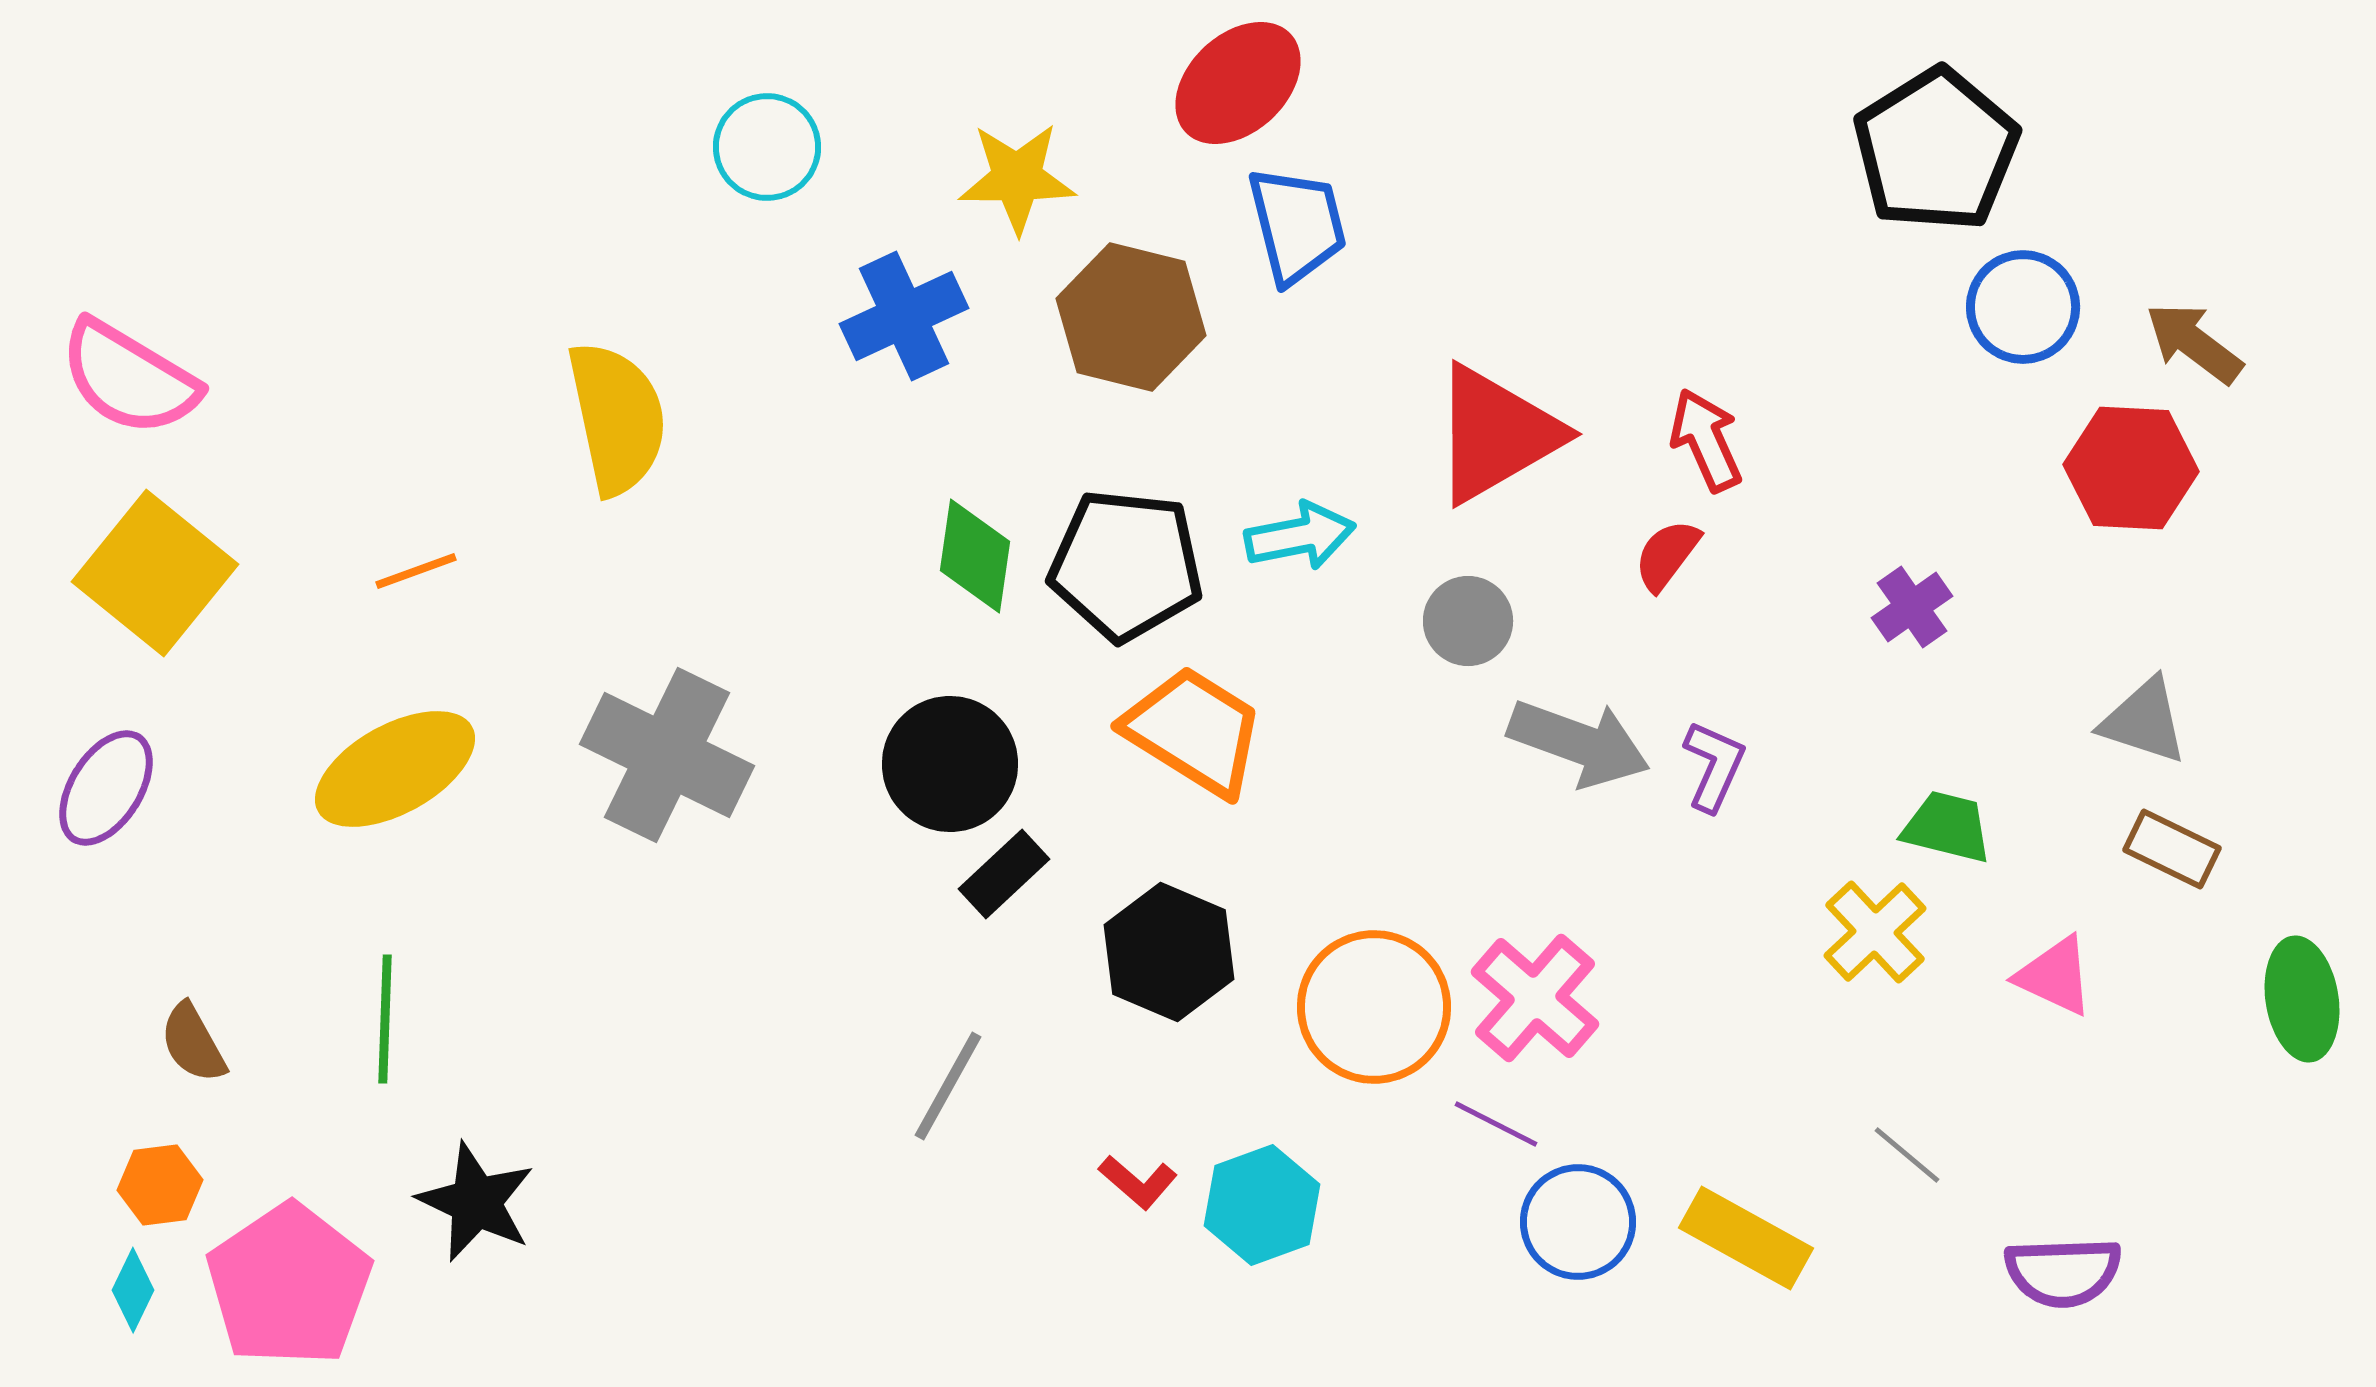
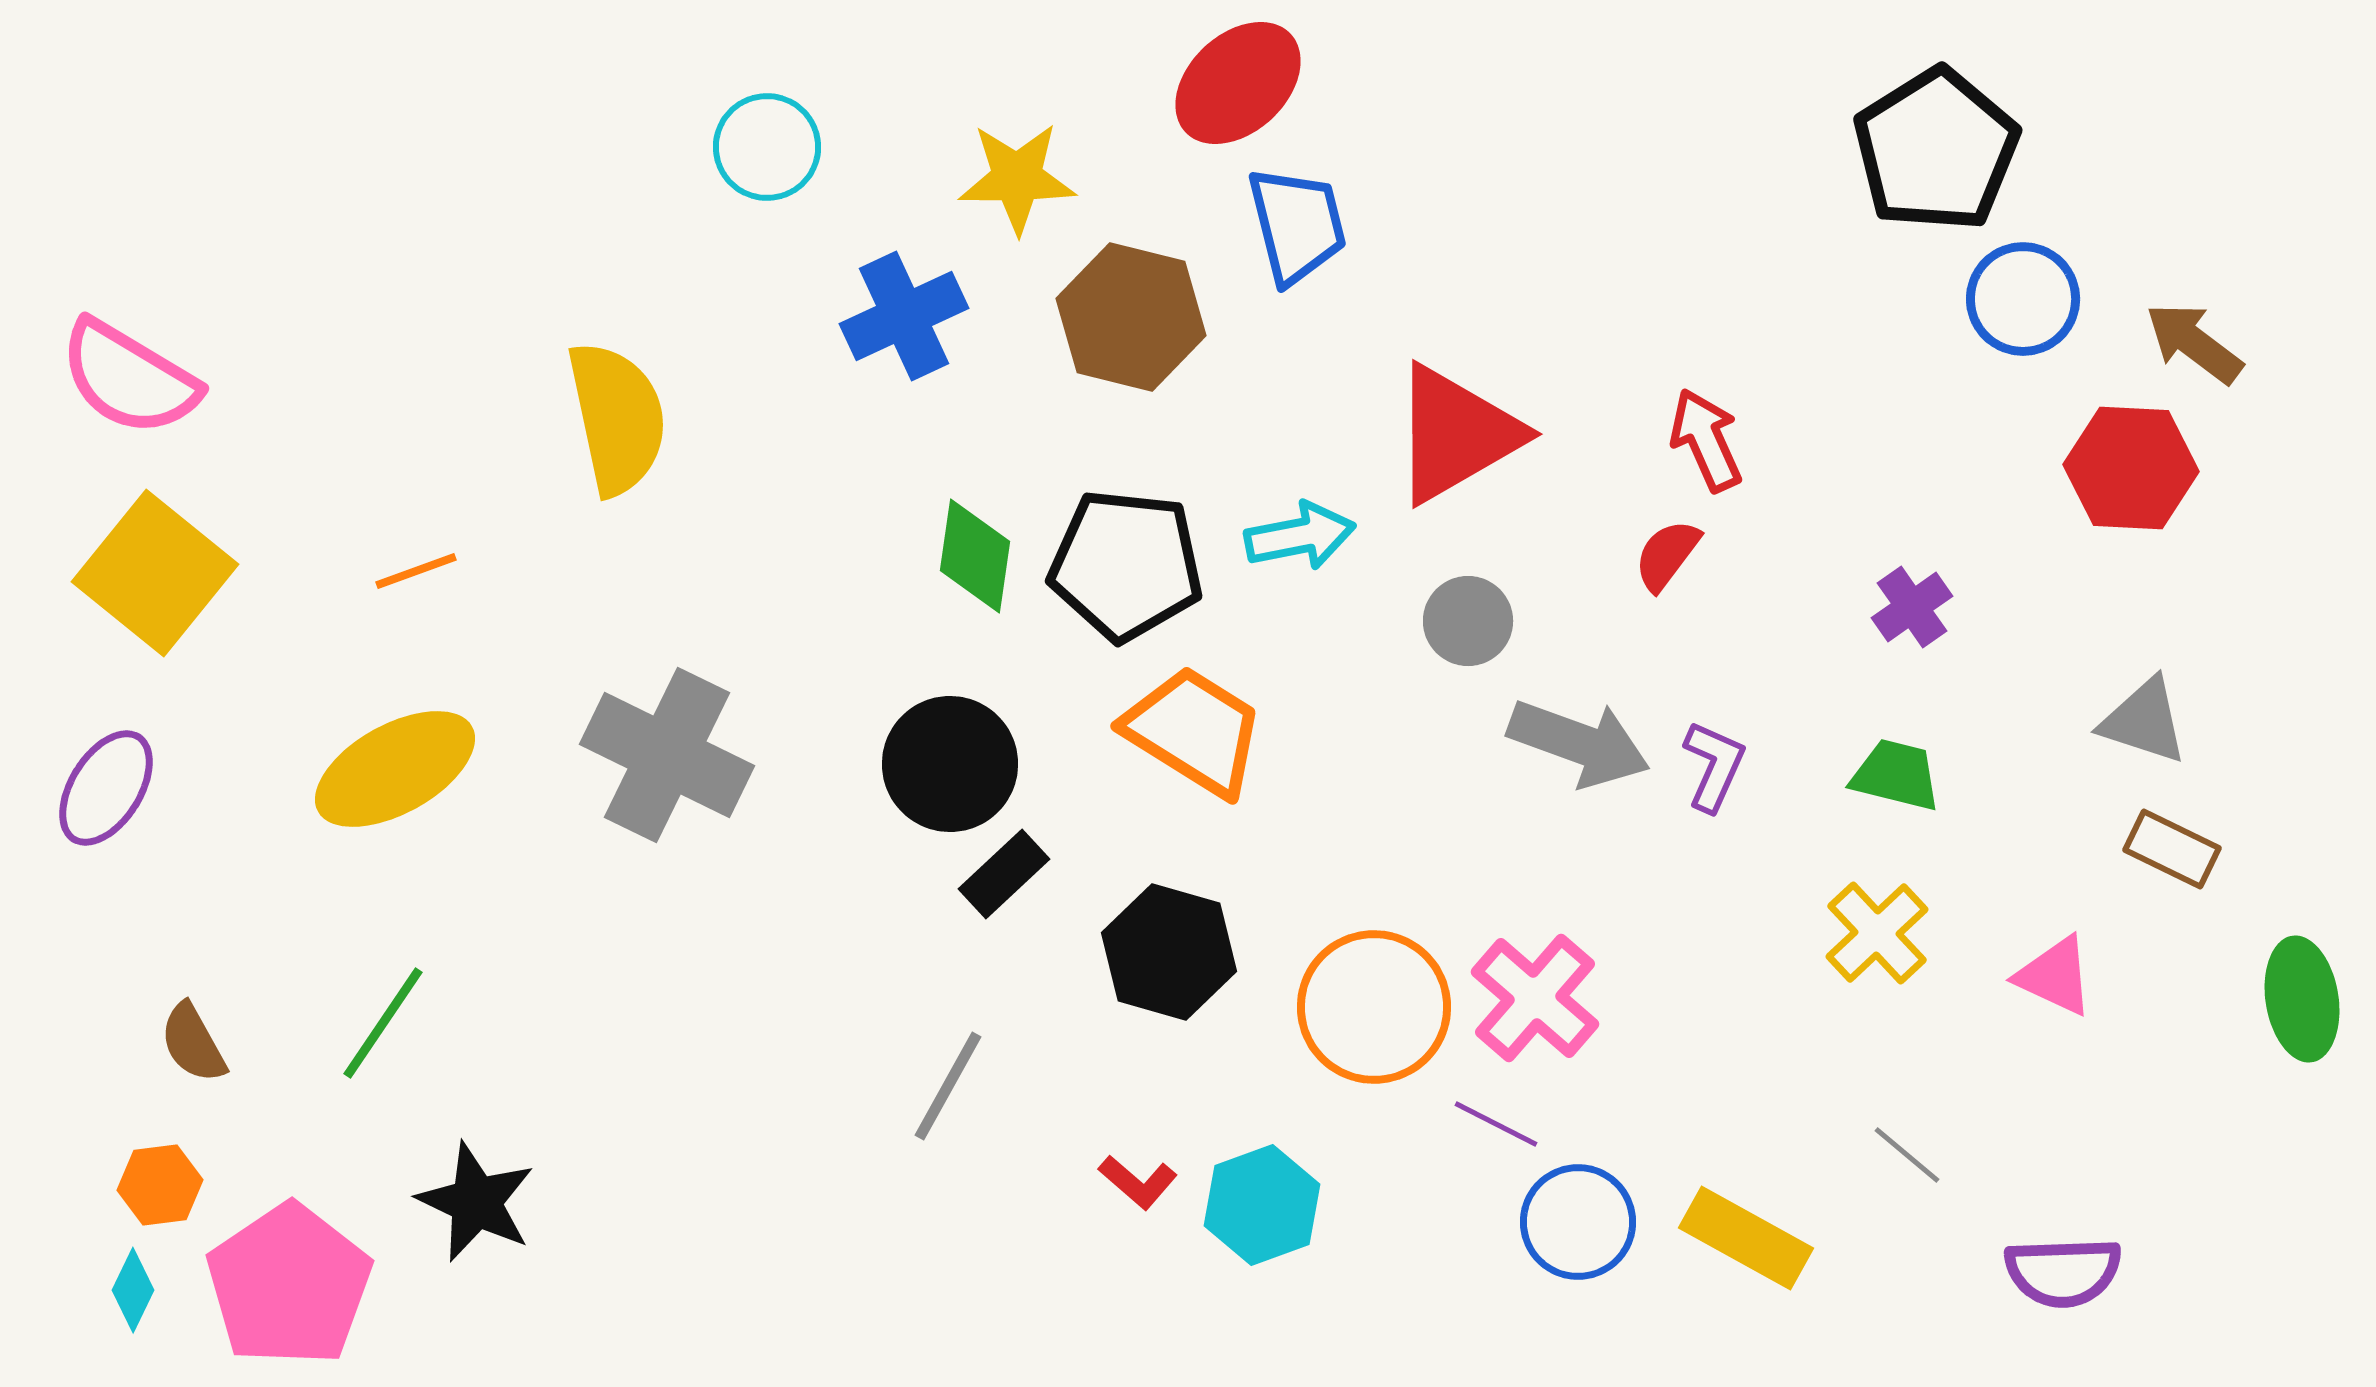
blue circle at (2023, 307): moved 8 px up
red triangle at (1496, 434): moved 40 px left
green trapezoid at (1947, 827): moved 51 px left, 52 px up
yellow cross at (1875, 932): moved 2 px right, 1 px down
black hexagon at (1169, 952): rotated 7 degrees counterclockwise
green line at (385, 1019): moved 2 px left, 4 px down; rotated 32 degrees clockwise
